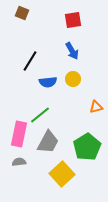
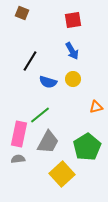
blue semicircle: rotated 24 degrees clockwise
gray semicircle: moved 1 px left, 3 px up
